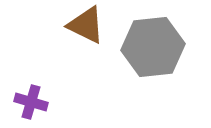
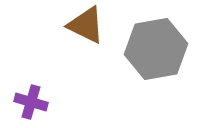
gray hexagon: moved 3 px right, 2 px down; rotated 4 degrees counterclockwise
